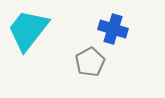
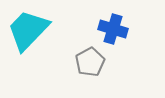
cyan trapezoid: rotated 6 degrees clockwise
